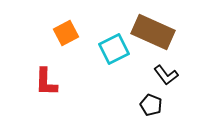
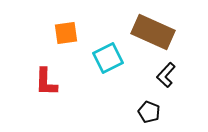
orange square: rotated 20 degrees clockwise
cyan square: moved 6 px left, 9 px down
black L-shape: rotated 80 degrees clockwise
black pentagon: moved 2 px left, 7 px down
